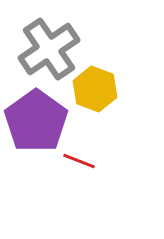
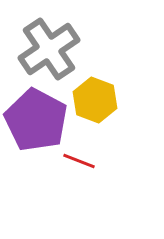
yellow hexagon: moved 11 px down
purple pentagon: moved 1 px up; rotated 8 degrees counterclockwise
